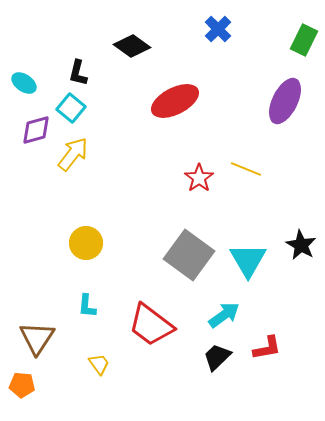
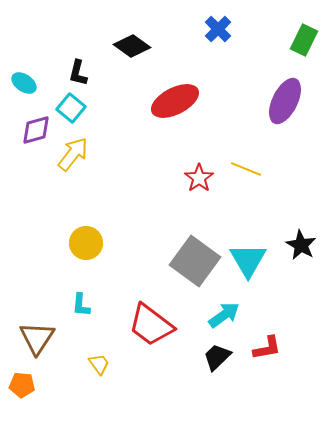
gray square: moved 6 px right, 6 px down
cyan L-shape: moved 6 px left, 1 px up
